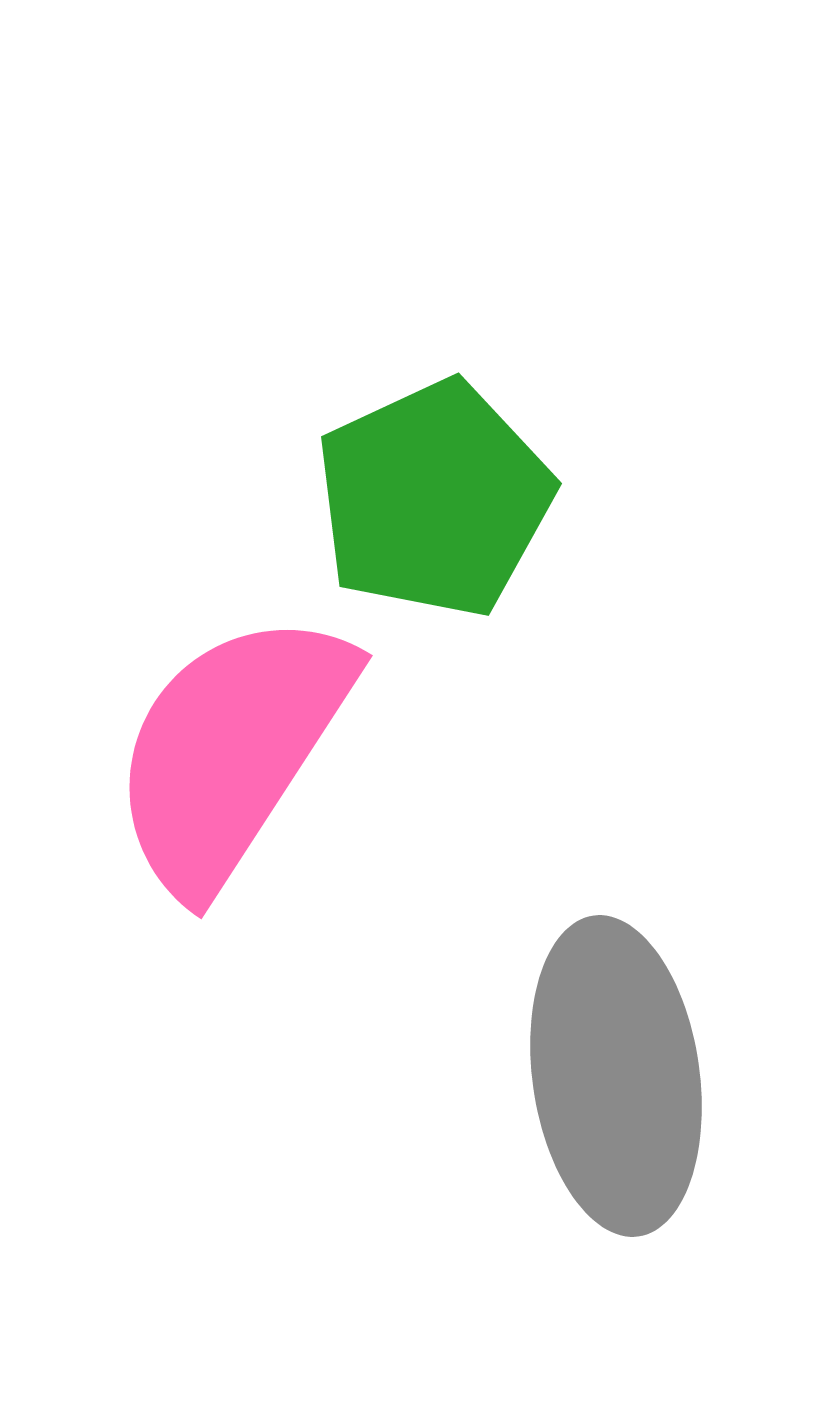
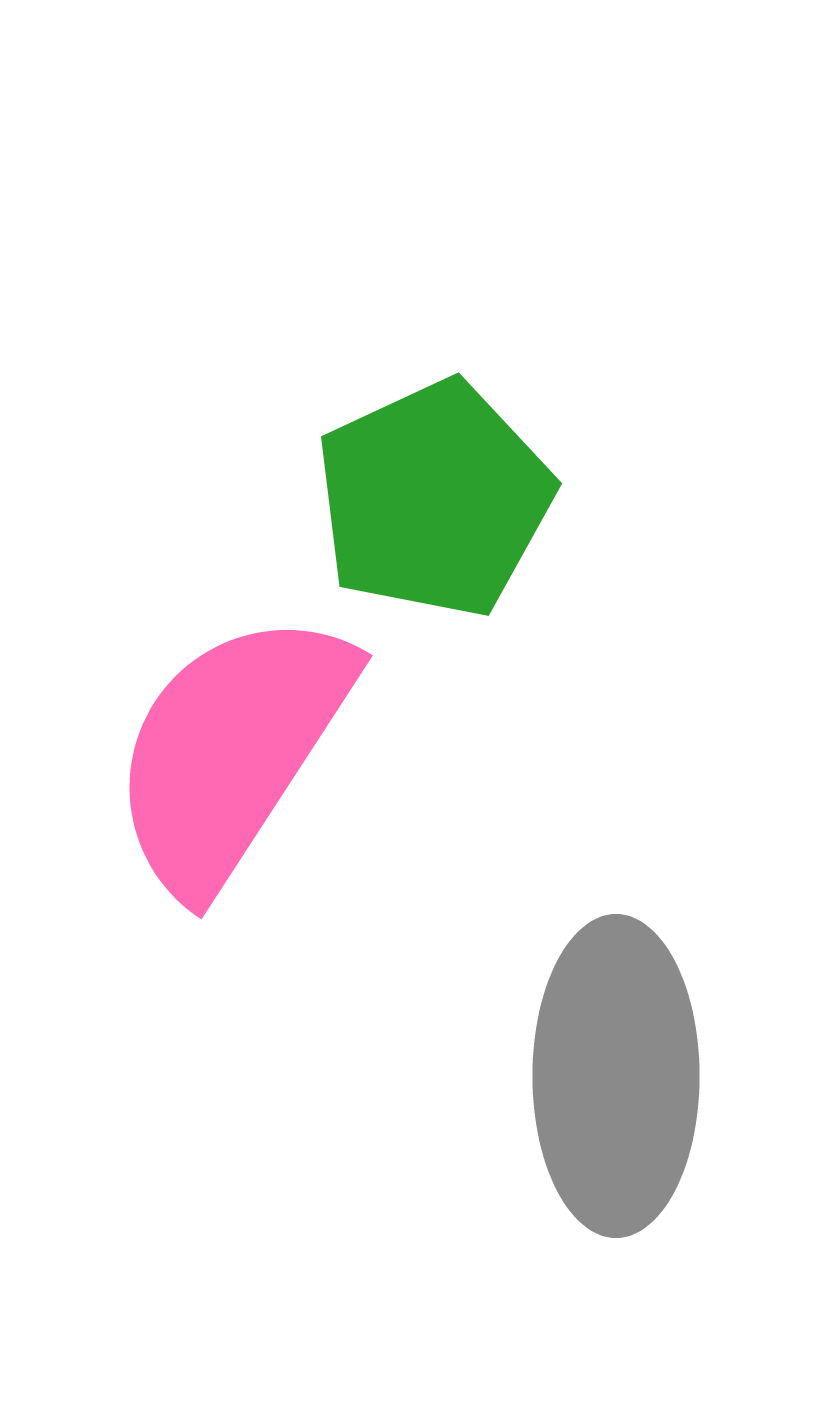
gray ellipse: rotated 8 degrees clockwise
